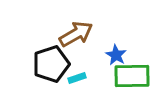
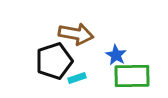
brown arrow: rotated 40 degrees clockwise
black pentagon: moved 3 px right, 3 px up
